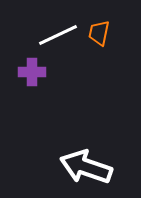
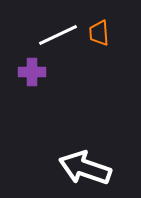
orange trapezoid: rotated 16 degrees counterclockwise
white arrow: moved 1 px left, 1 px down
